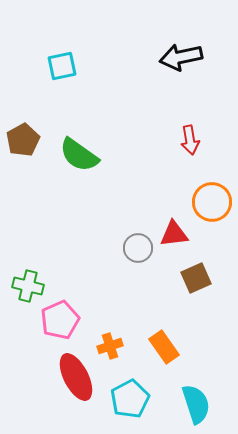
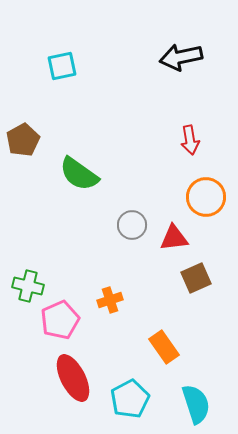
green semicircle: moved 19 px down
orange circle: moved 6 px left, 5 px up
red triangle: moved 4 px down
gray circle: moved 6 px left, 23 px up
orange cross: moved 46 px up
red ellipse: moved 3 px left, 1 px down
